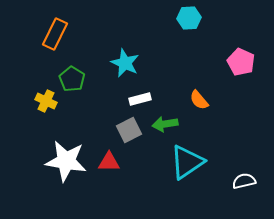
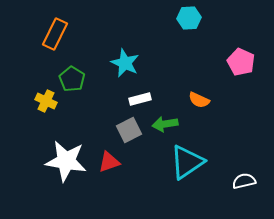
orange semicircle: rotated 25 degrees counterclockwise
red triangle: rotated 20 degrees counterclockwise
